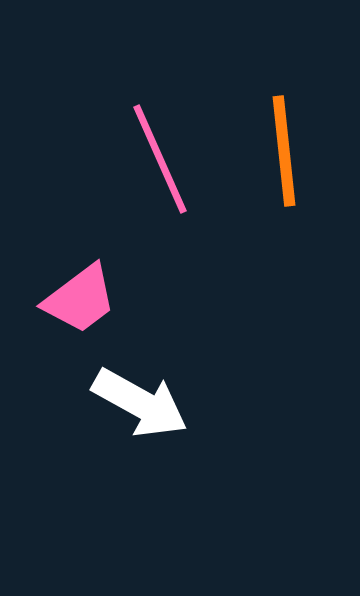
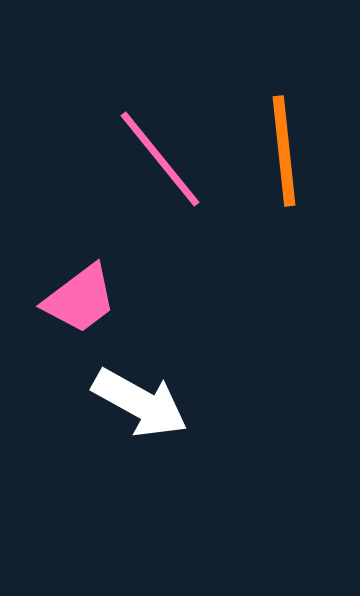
pink line: rotated 15 degrees counterclockwise
